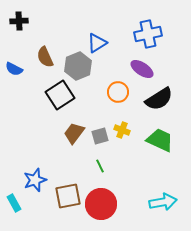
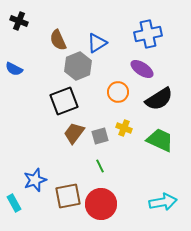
black cross: rotated 24 degrees clockwise
brown semicircle: moved 13 px right, 17 px up
black square: moved 4 px right, 6 px down; rotated 12 degrees clockwise
yellow cross: moved 2 px right, 2 px up
